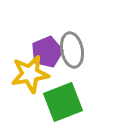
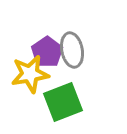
purple pentagon: rotated 12 degrees counterclockwise
